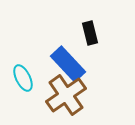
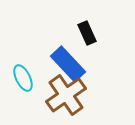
black rectangle: moved 3 px left; rotated 10 degrees counterclockwise
